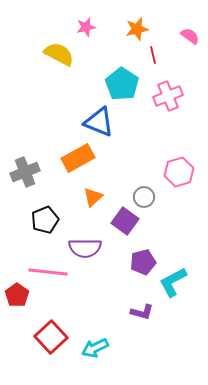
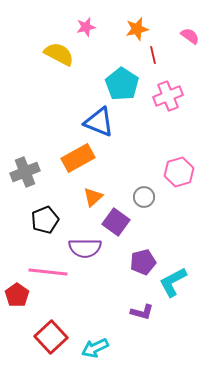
purple square: moved 9 px left, 1 px down
